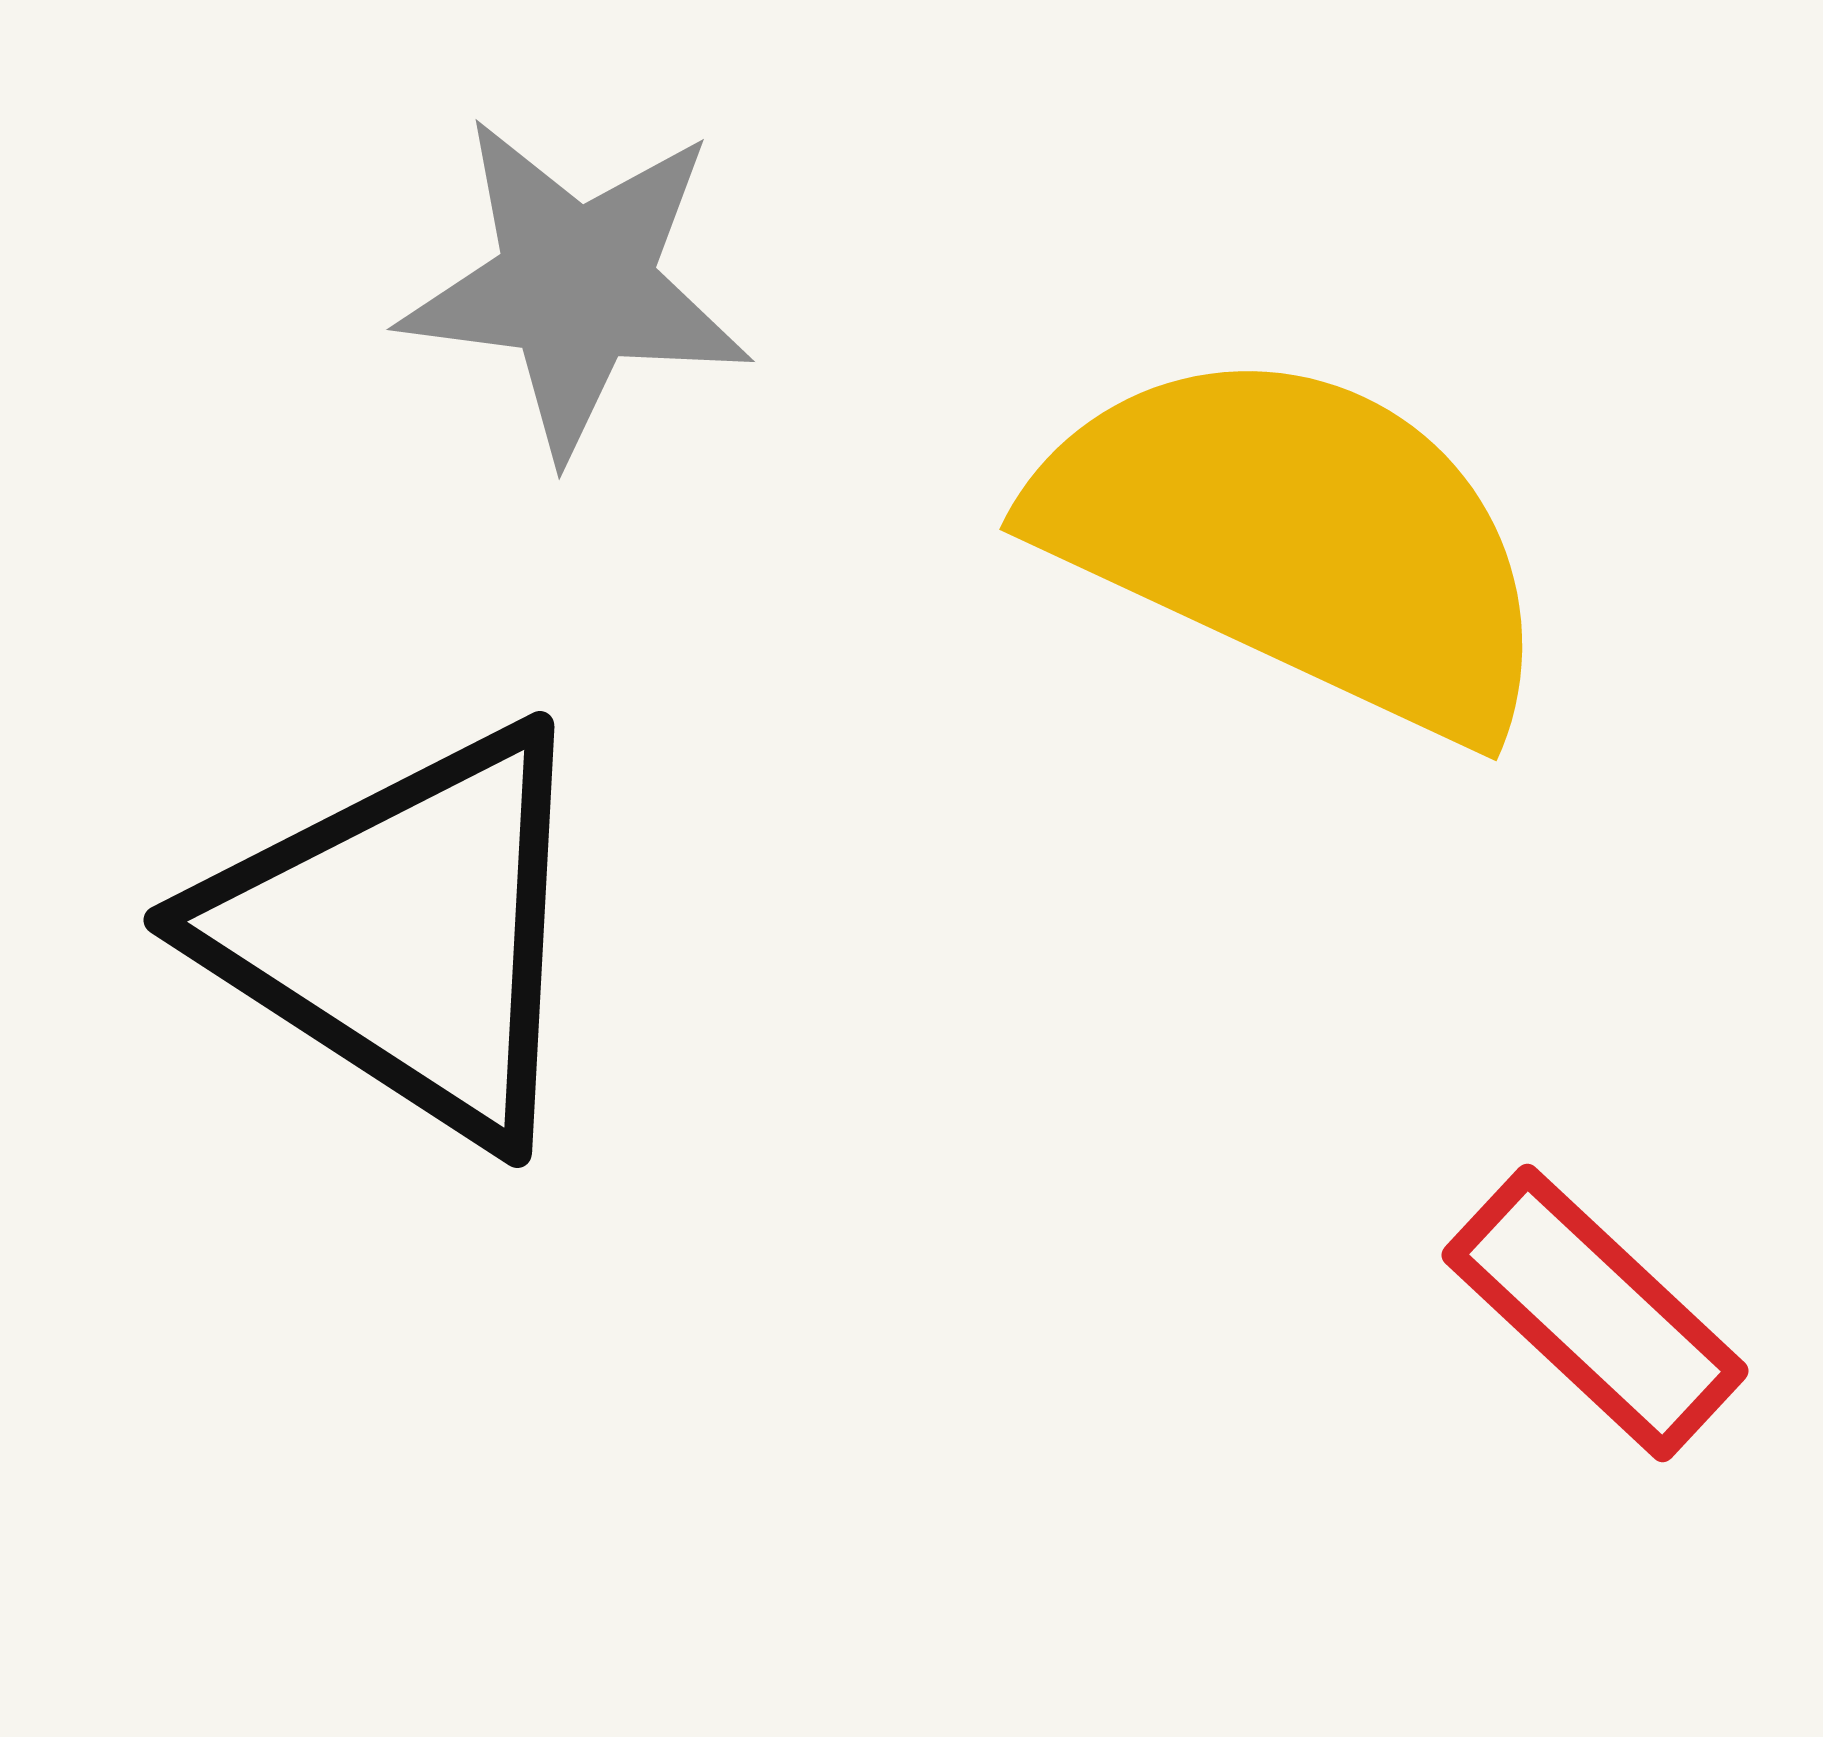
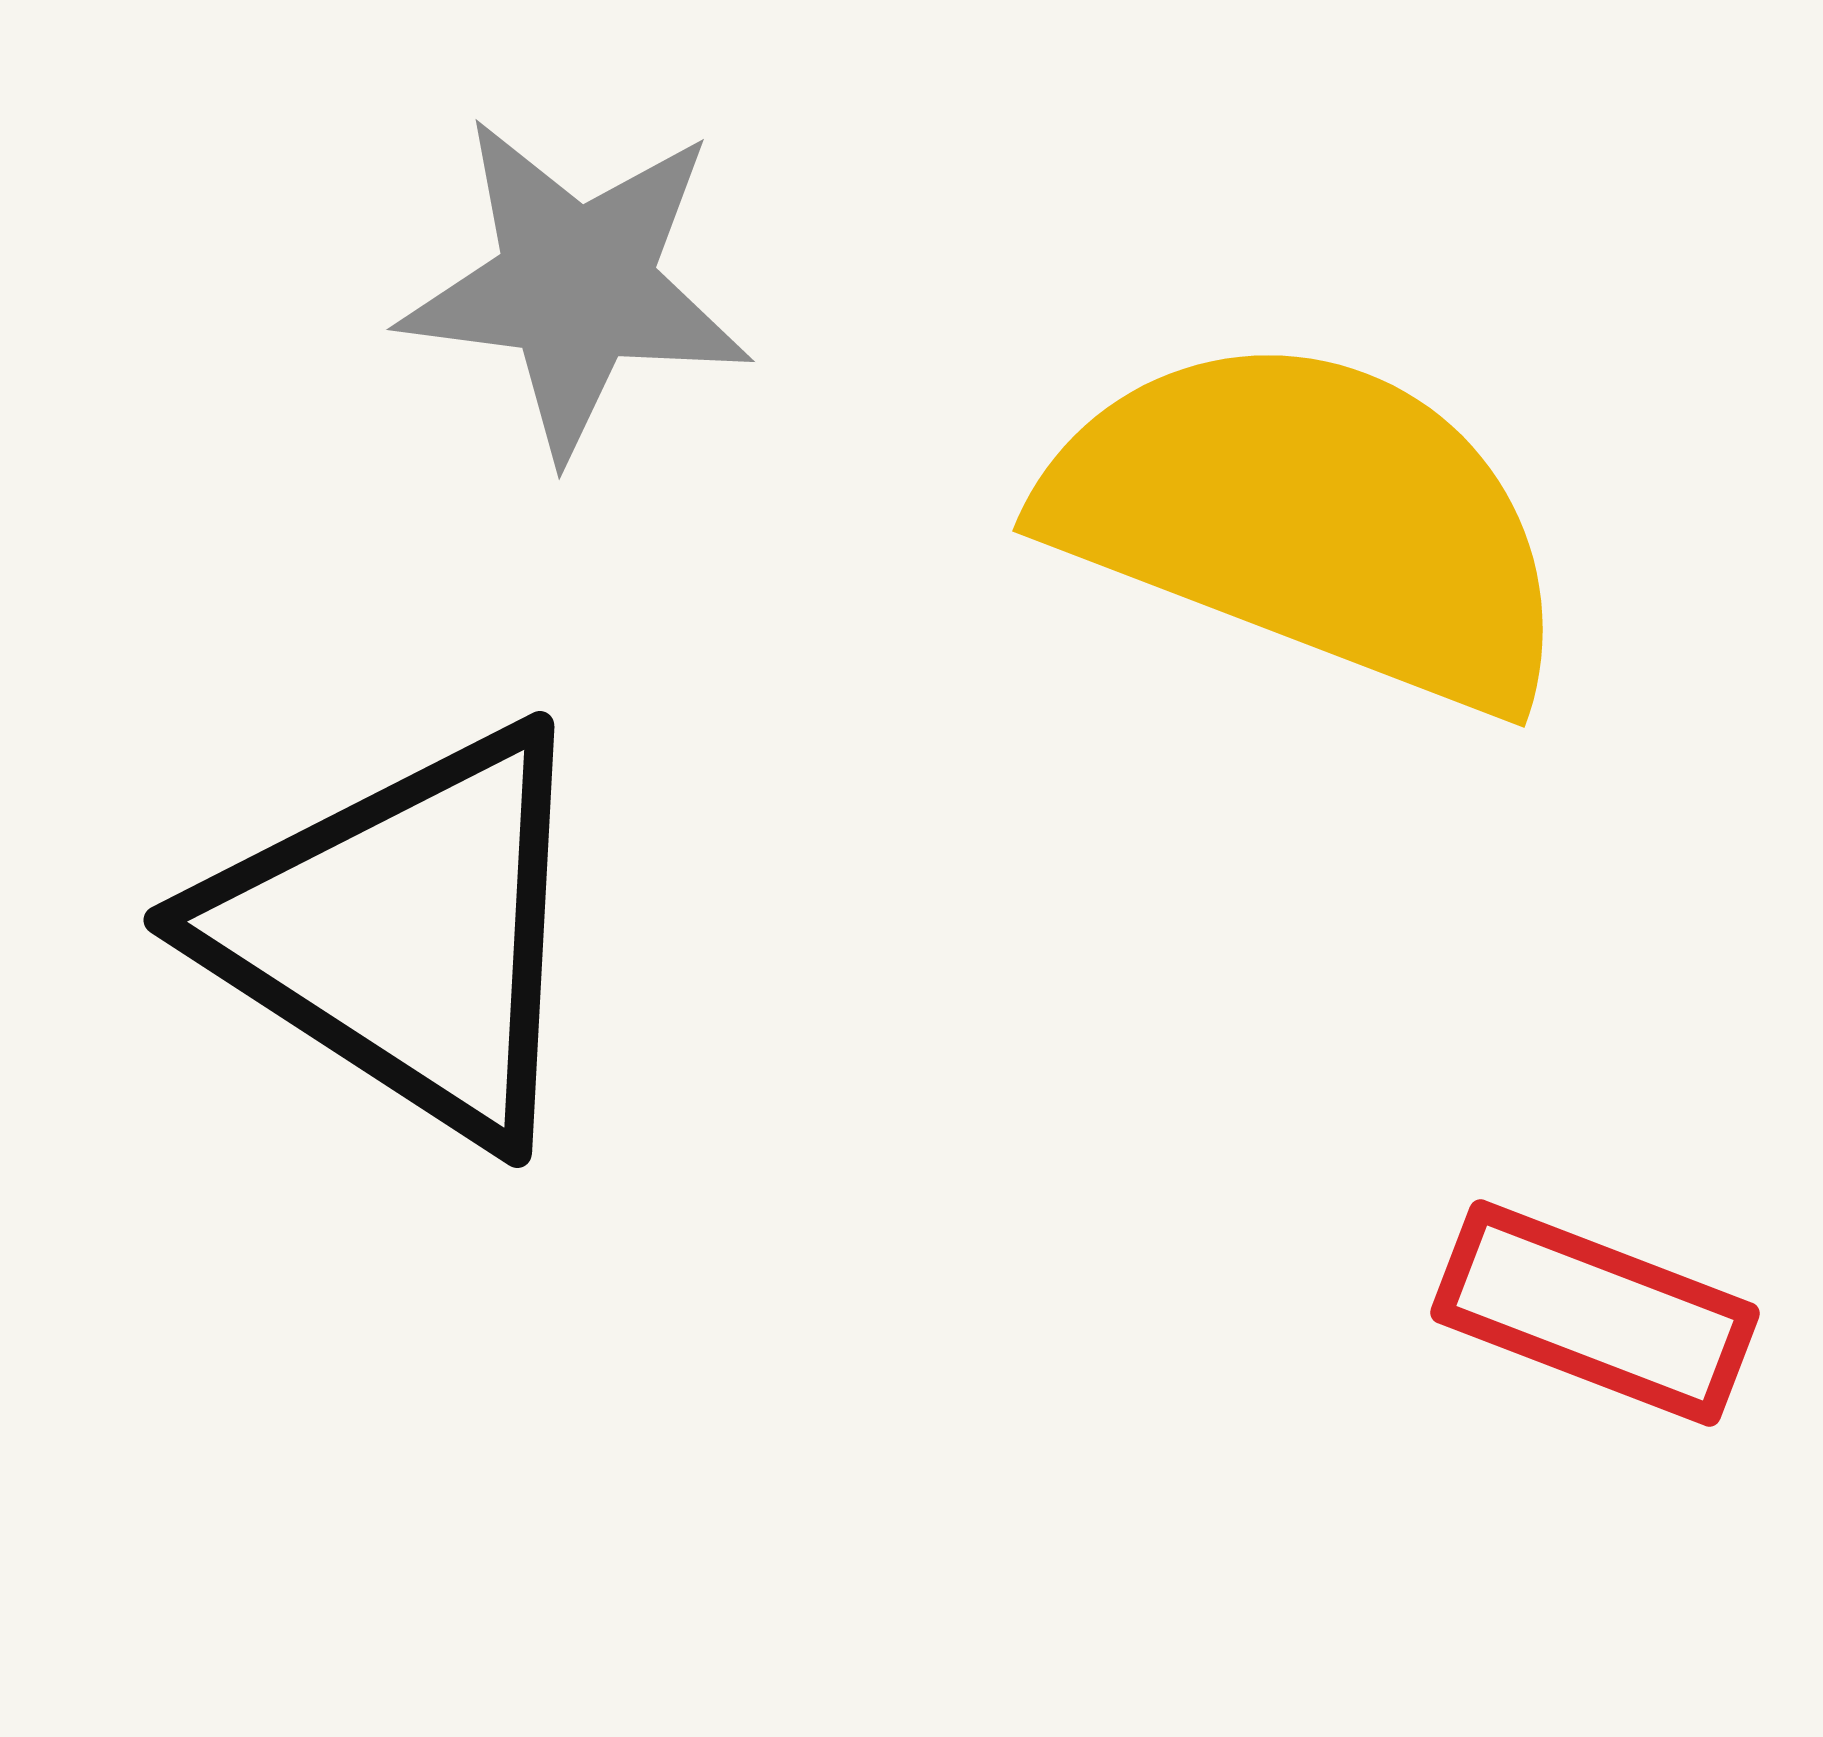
yellow semicircle: moved 13 px right, 19 px up; rotated 4 degrees counterclockwise
red rectangle: rotated 22 degrees counterclockwise
